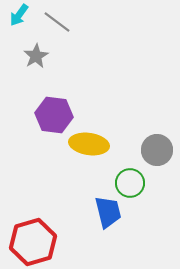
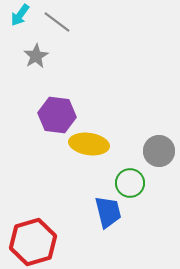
cyan arrow: moved 1 px right
purple hexagon: moved 3 px right
gray circle: moved 2 px right, 1 px down
